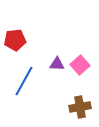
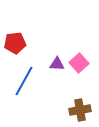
red pentagon: moved 3 px down
pink square: moved 1 px left, 2 px up
brown cross: moved 3 px down
